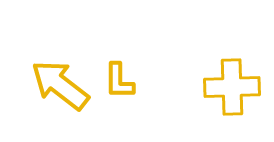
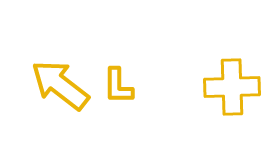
yellow L-shape: moved 1 px left, 5 px down
